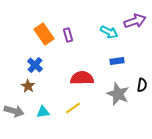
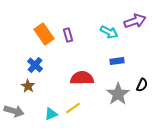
black semicircle: rotated 16 degrees clockwise
gray star: rotated 15 degrees clockwise
cyan triangle: moved 8 px right, 2 px down; rotated 16 degrees counterclockwise
